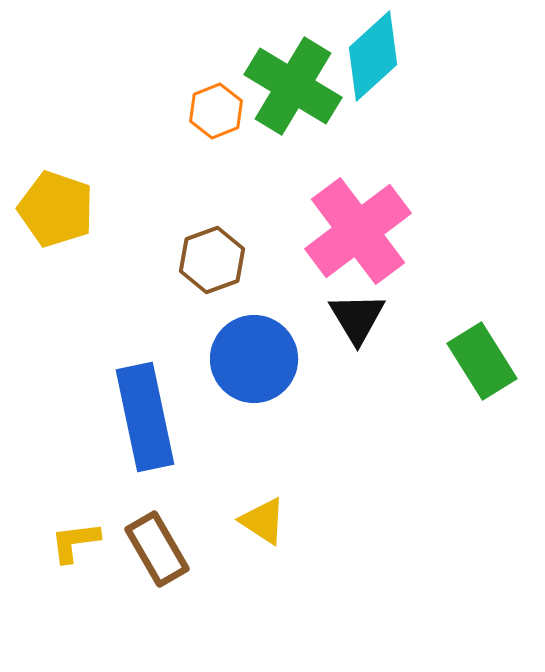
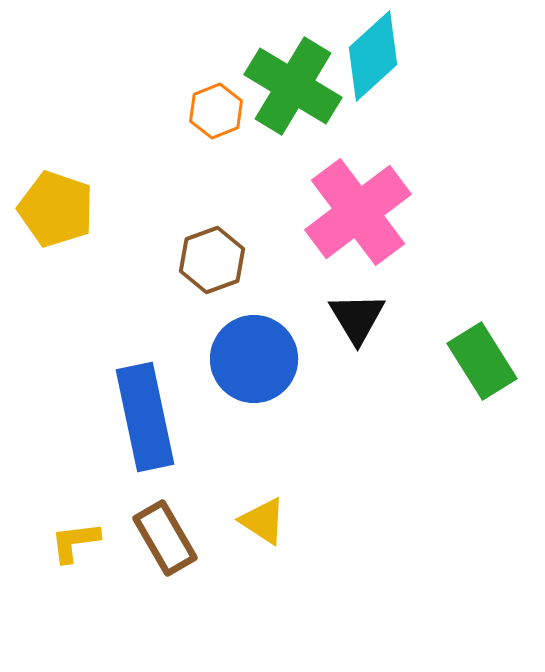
pink cross: moved 19 px up
brown rectangle: moved 8 px right, 11 px up
